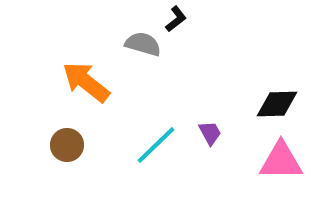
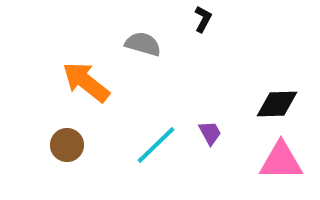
black L-shape: moved 27 px right; rotated 24 degrees counterclockwise
